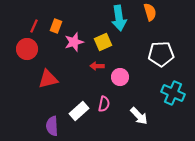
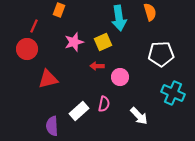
orange rectangle: moved 3 px right, 16 px up
